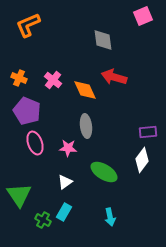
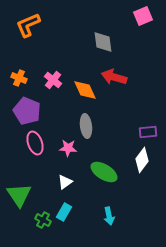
gray diamond: moved 2 px down
cyan arrow: moved 1 px left, 1 px up
